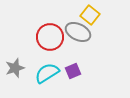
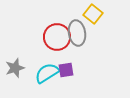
yellow square: moved 3 px right, 1 px up
gray ellipse: moved 1 px left, 1 px down; rotated 55 degrees clockwise
red circle: moved 7 px right
purple square: moved 7 px left, 1 px up; rotated 14 degrees clockwise
